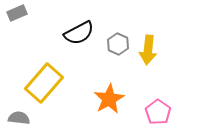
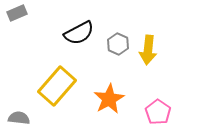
yellow rectangle: moved 13 px right, 3 px down
